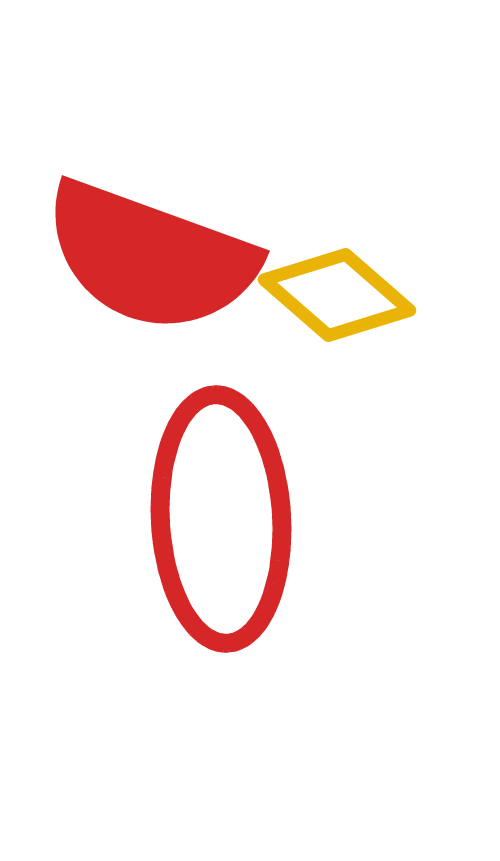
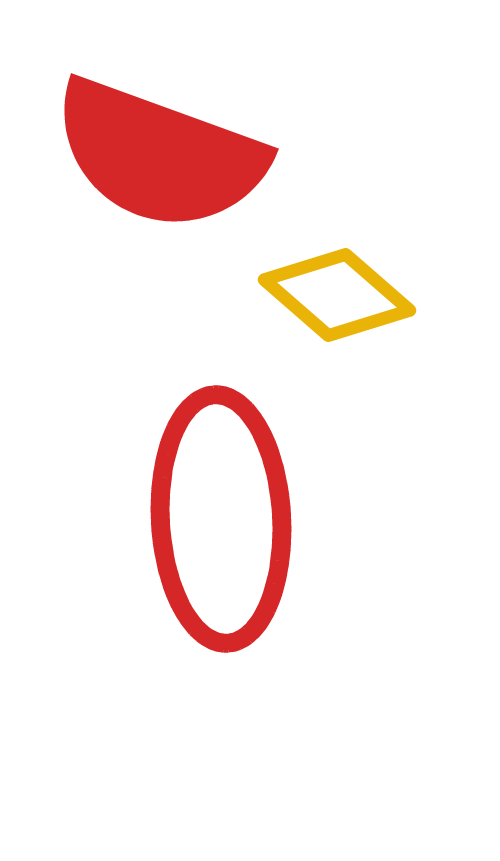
red semicircle: moved 9 px right, 102 px up
